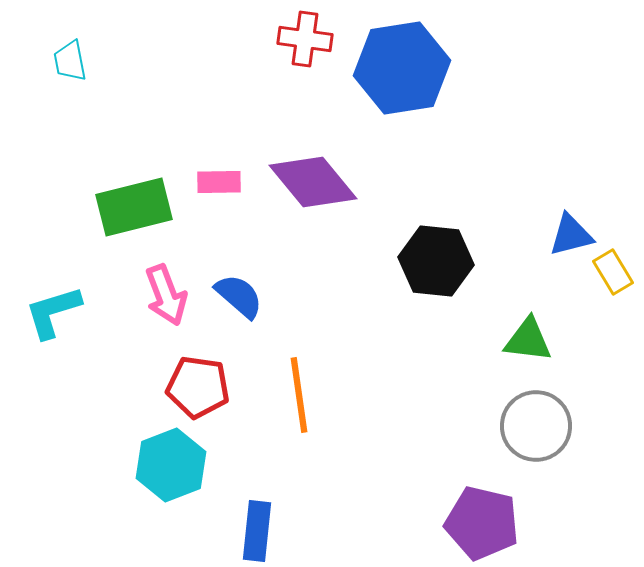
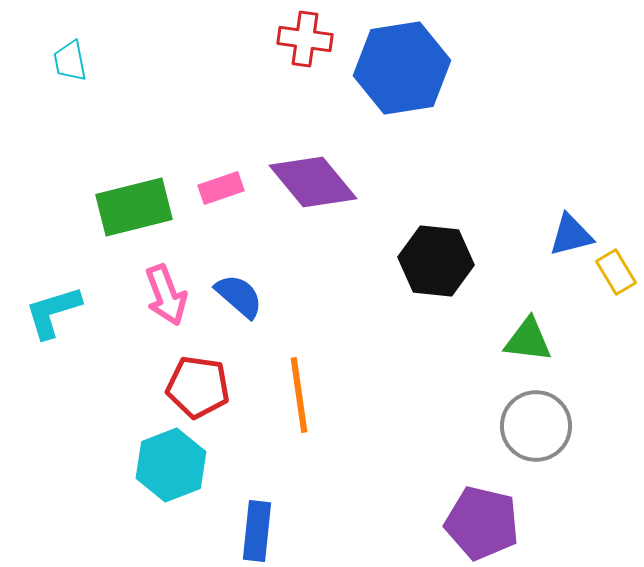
pink rectangle: moved 2 px right, 6 px down; rotated 18 degrees counterclockwise
yellow rectangle: moved 3 px right
